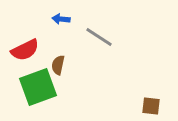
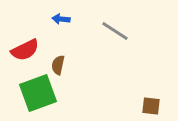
gray line: moved 16 px right, 6 px up
green square: moved 6 px down
